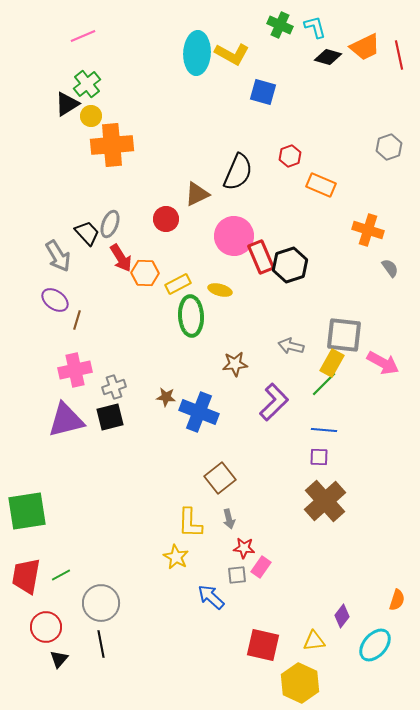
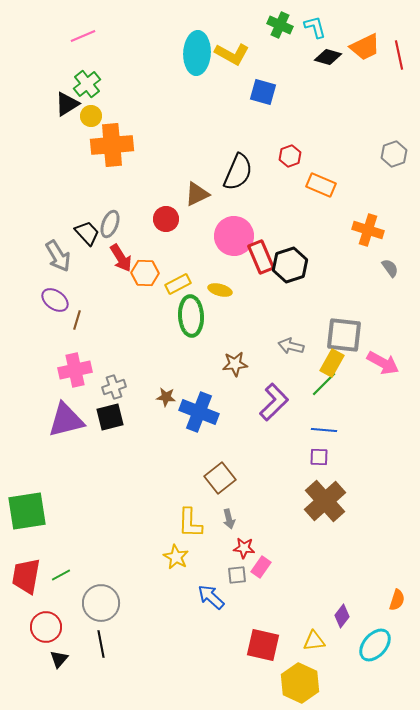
gray hexagon at (389, 147): moved 5 px right, 7 px down
